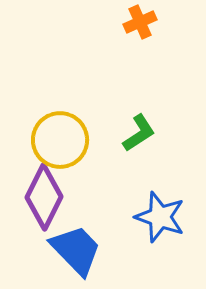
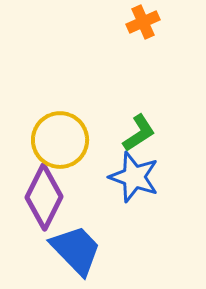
orange cross: moved 3 px right
blue star: moved 26 px left, 40 px up
